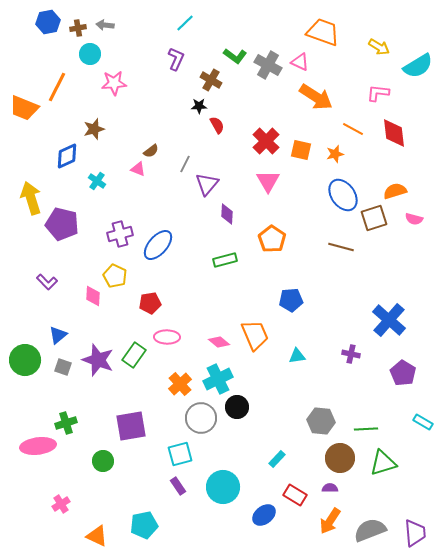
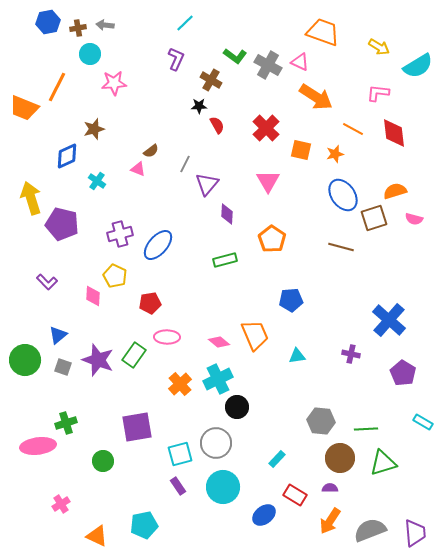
red cross at (266, 141): moved 13 px up
gray circle at (201, 418): moved 15 px right, 25 px down
purple square at (131, 426): moved 6 px right, 1 px down
